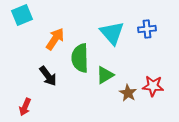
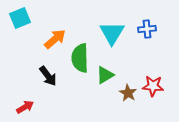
cyan square: moved 2 px left, 3 px down
cyan triangle: rotated 12 degrees clockwise
orange arrow: rotated 15 degrees clockwise
red arrow: rotated 144 degrees counterclockwise
